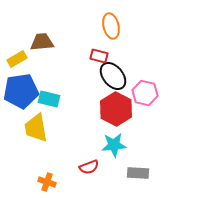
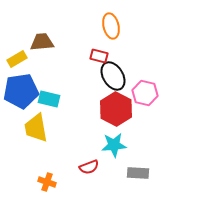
black ellipse: rotated 8 degrees clockwise
